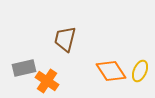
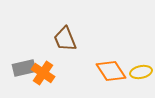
brown trapezoid: rotated 36 degrees counterclockwise
yellow ellipse: moved 1 px right, 1 px down; rotated 55 degrees clockwise
orange cross: moved 4 px left, 8 px up
